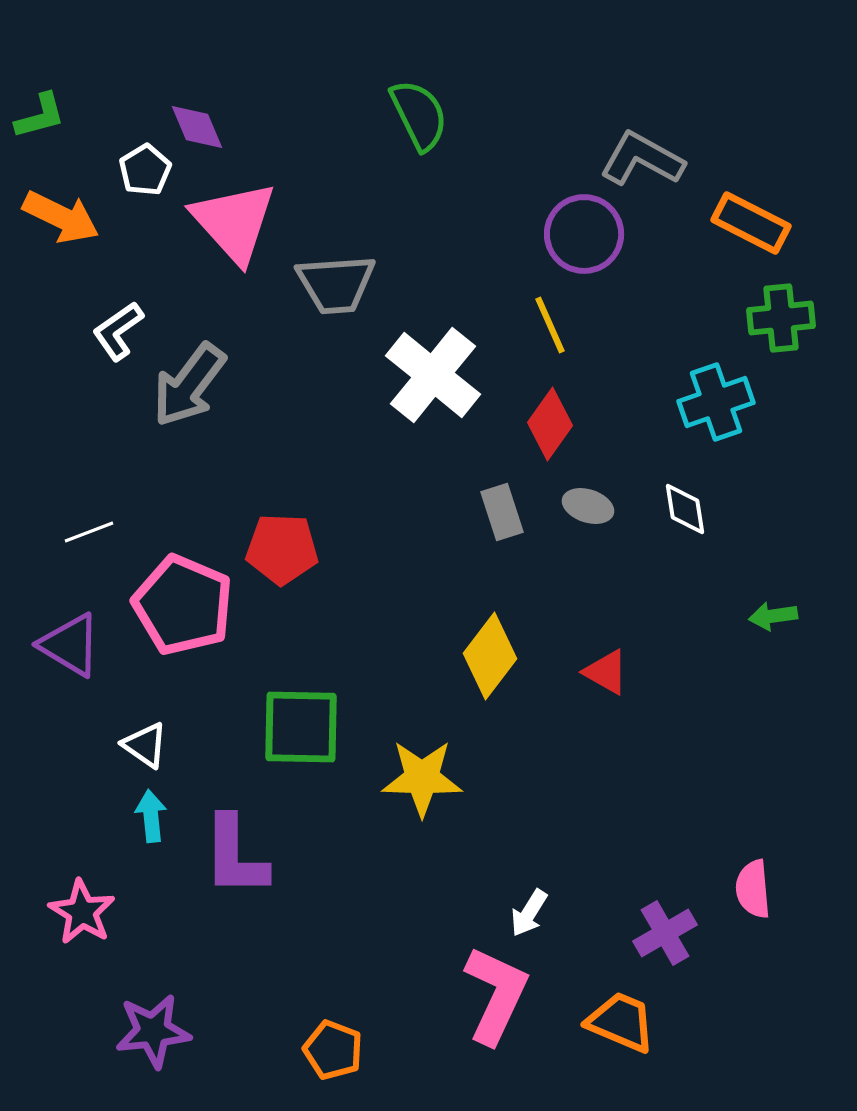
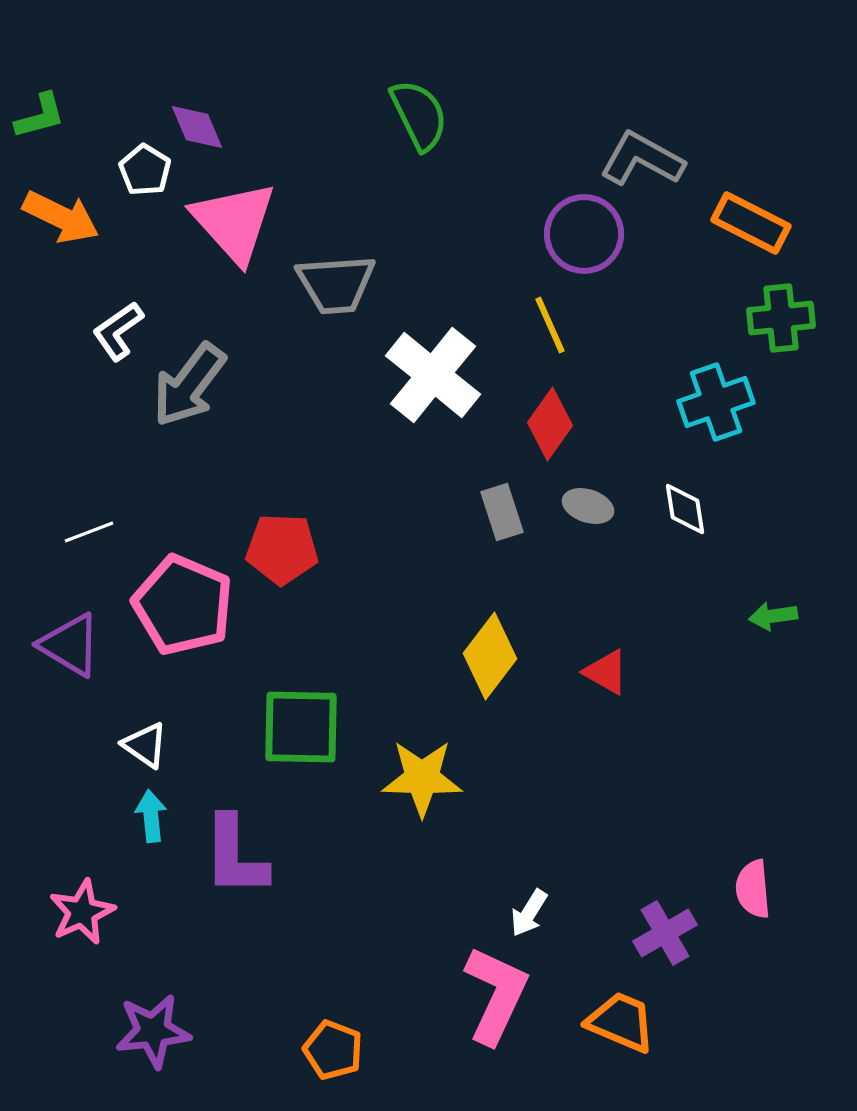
white pentagon: rotated 9 degrees counterclockwise
pink star: rotated 16 degrees clockwise
